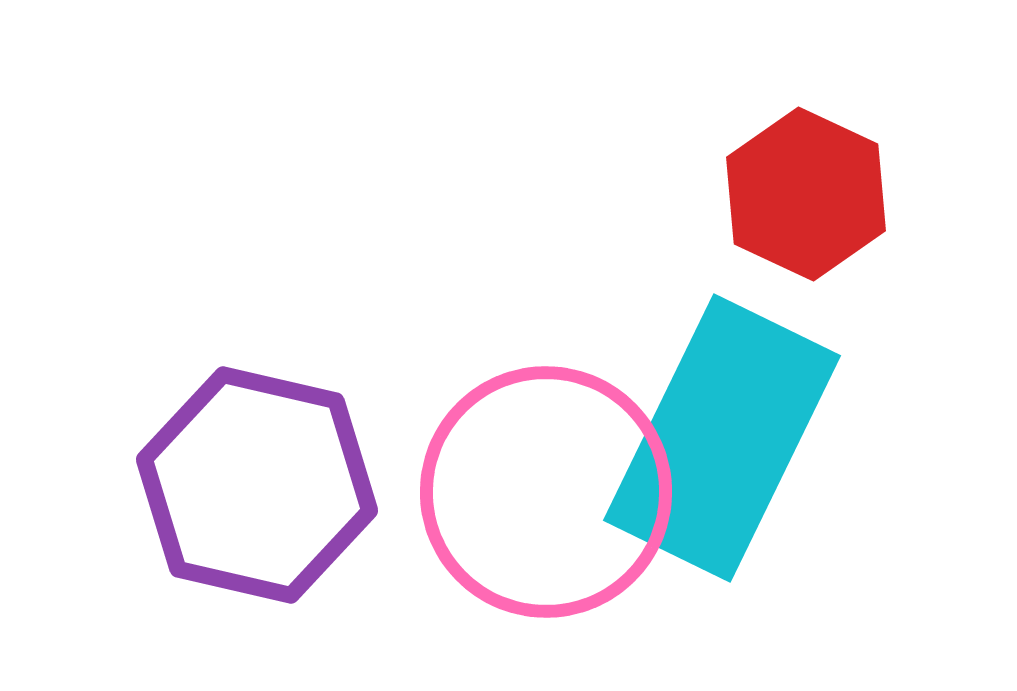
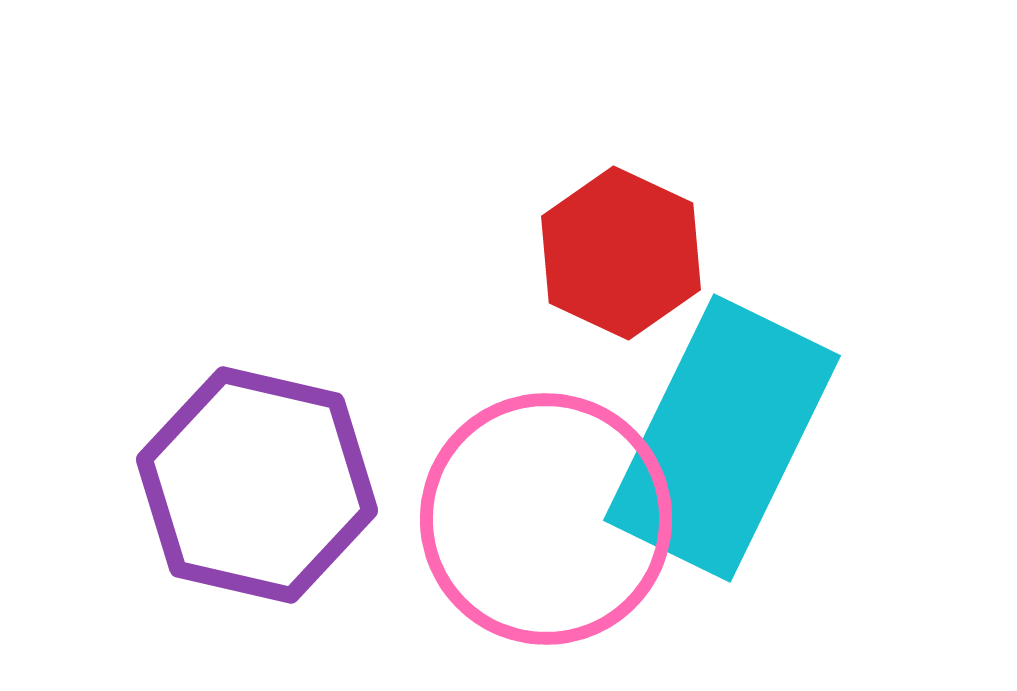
red hexagon: moved 185 px left, 59 px down
pink circle: moved 27 px down
